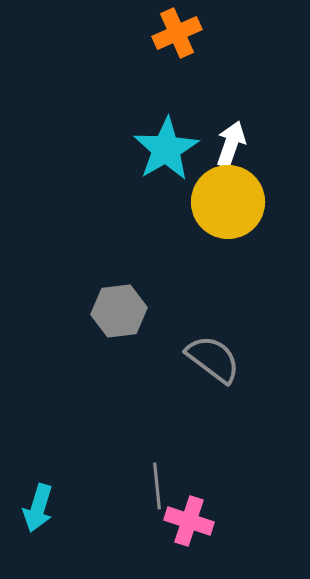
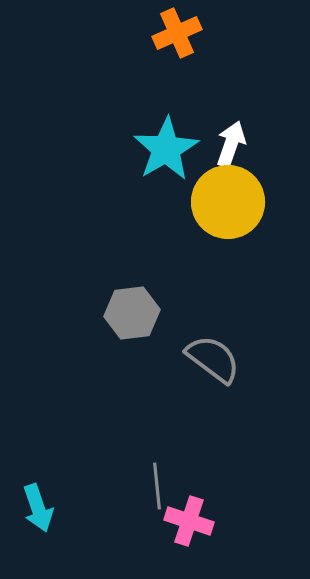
gray hexagon: moved 13 px right, 2 px down
cyan arrow: rotated 36 degrees counterclockwise
